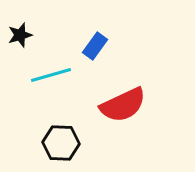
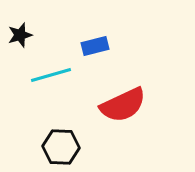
blue rectangle: rotated 40 degrees clockwise
black hexagon: moved 4 px down
